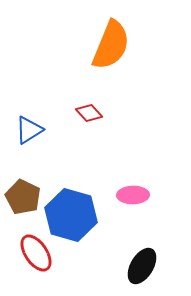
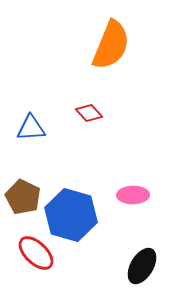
blue triangle: moved 2 px right, 2 px up; rotated 28 degrees clockwise
red ellipse: rotated 12 degrees counterclockwise
